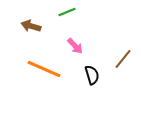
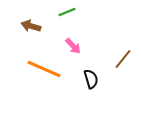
pink arrow: moved 2 px left
black semicircle: moved 1 px left, 4 px down
